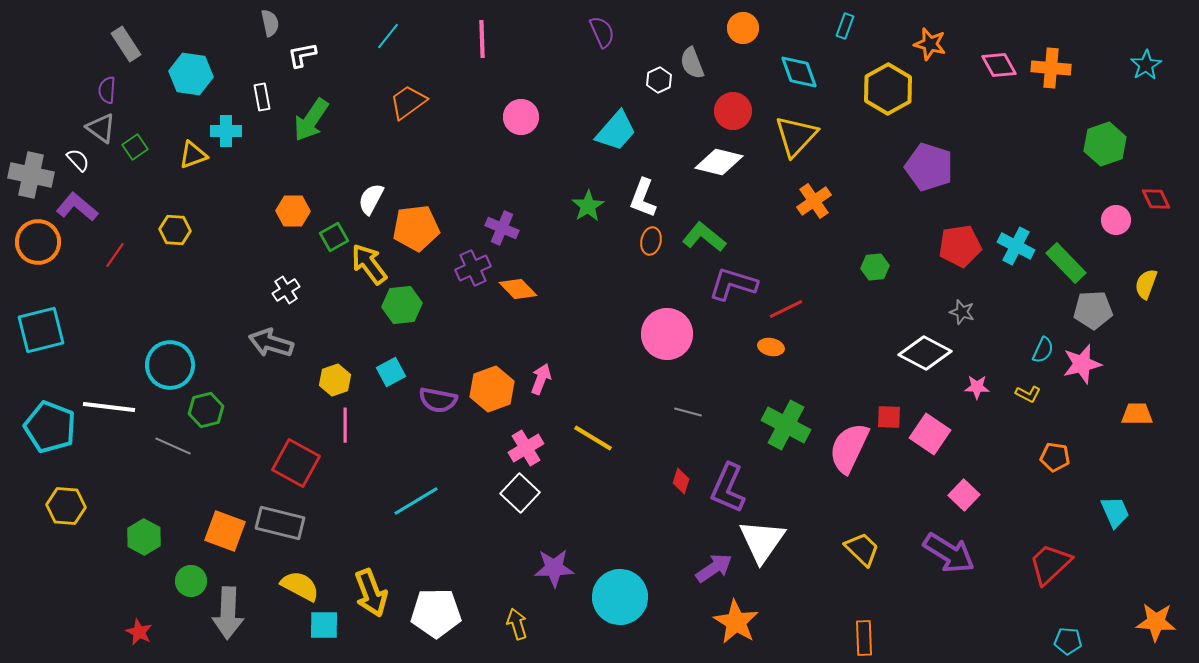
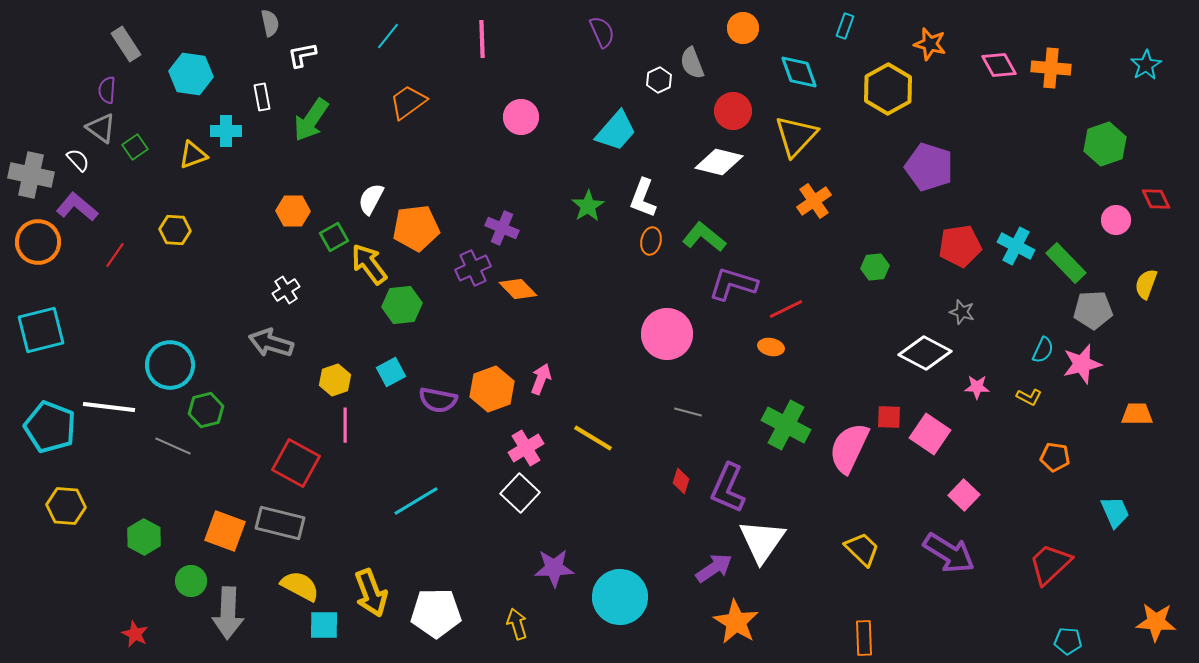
yellow L-shape at (1028, 394): moved 1 px right, 3 px down
red star at (139, 632): moved 4 px left, 2 px down
